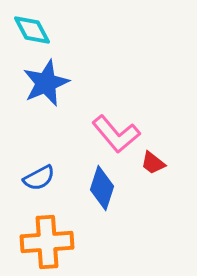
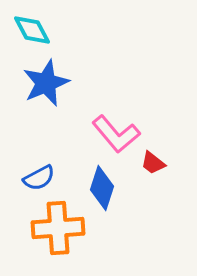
orange cross: moved 11 px right, 14 px up
